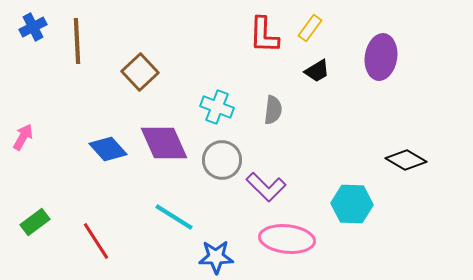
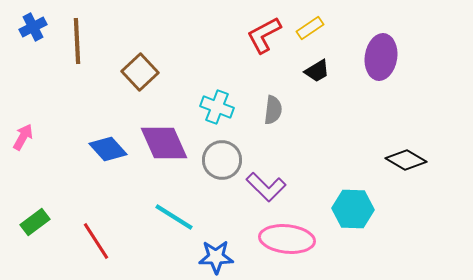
yellow rectangle: rotated 20 degrees clockwise
red L-shape: rotated 60 degrees clockwise
cyan hexagon: moved 1 px right, 5 px down
